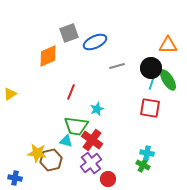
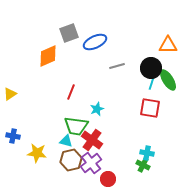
brown hexagon: moved 20 px right
blue cross: moved 2 px left, 42 px up
